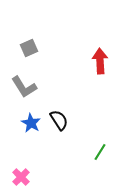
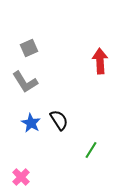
gray L-shape: moved 1 px right, 5 px up
green line: moved 9 px left, 2 px up
